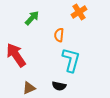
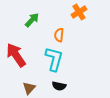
green arrow: moved 2 px down
cyan L-shape: moved 17 px left, 1 px up
brown triangle: rotated 24 degrees counterclockwise
